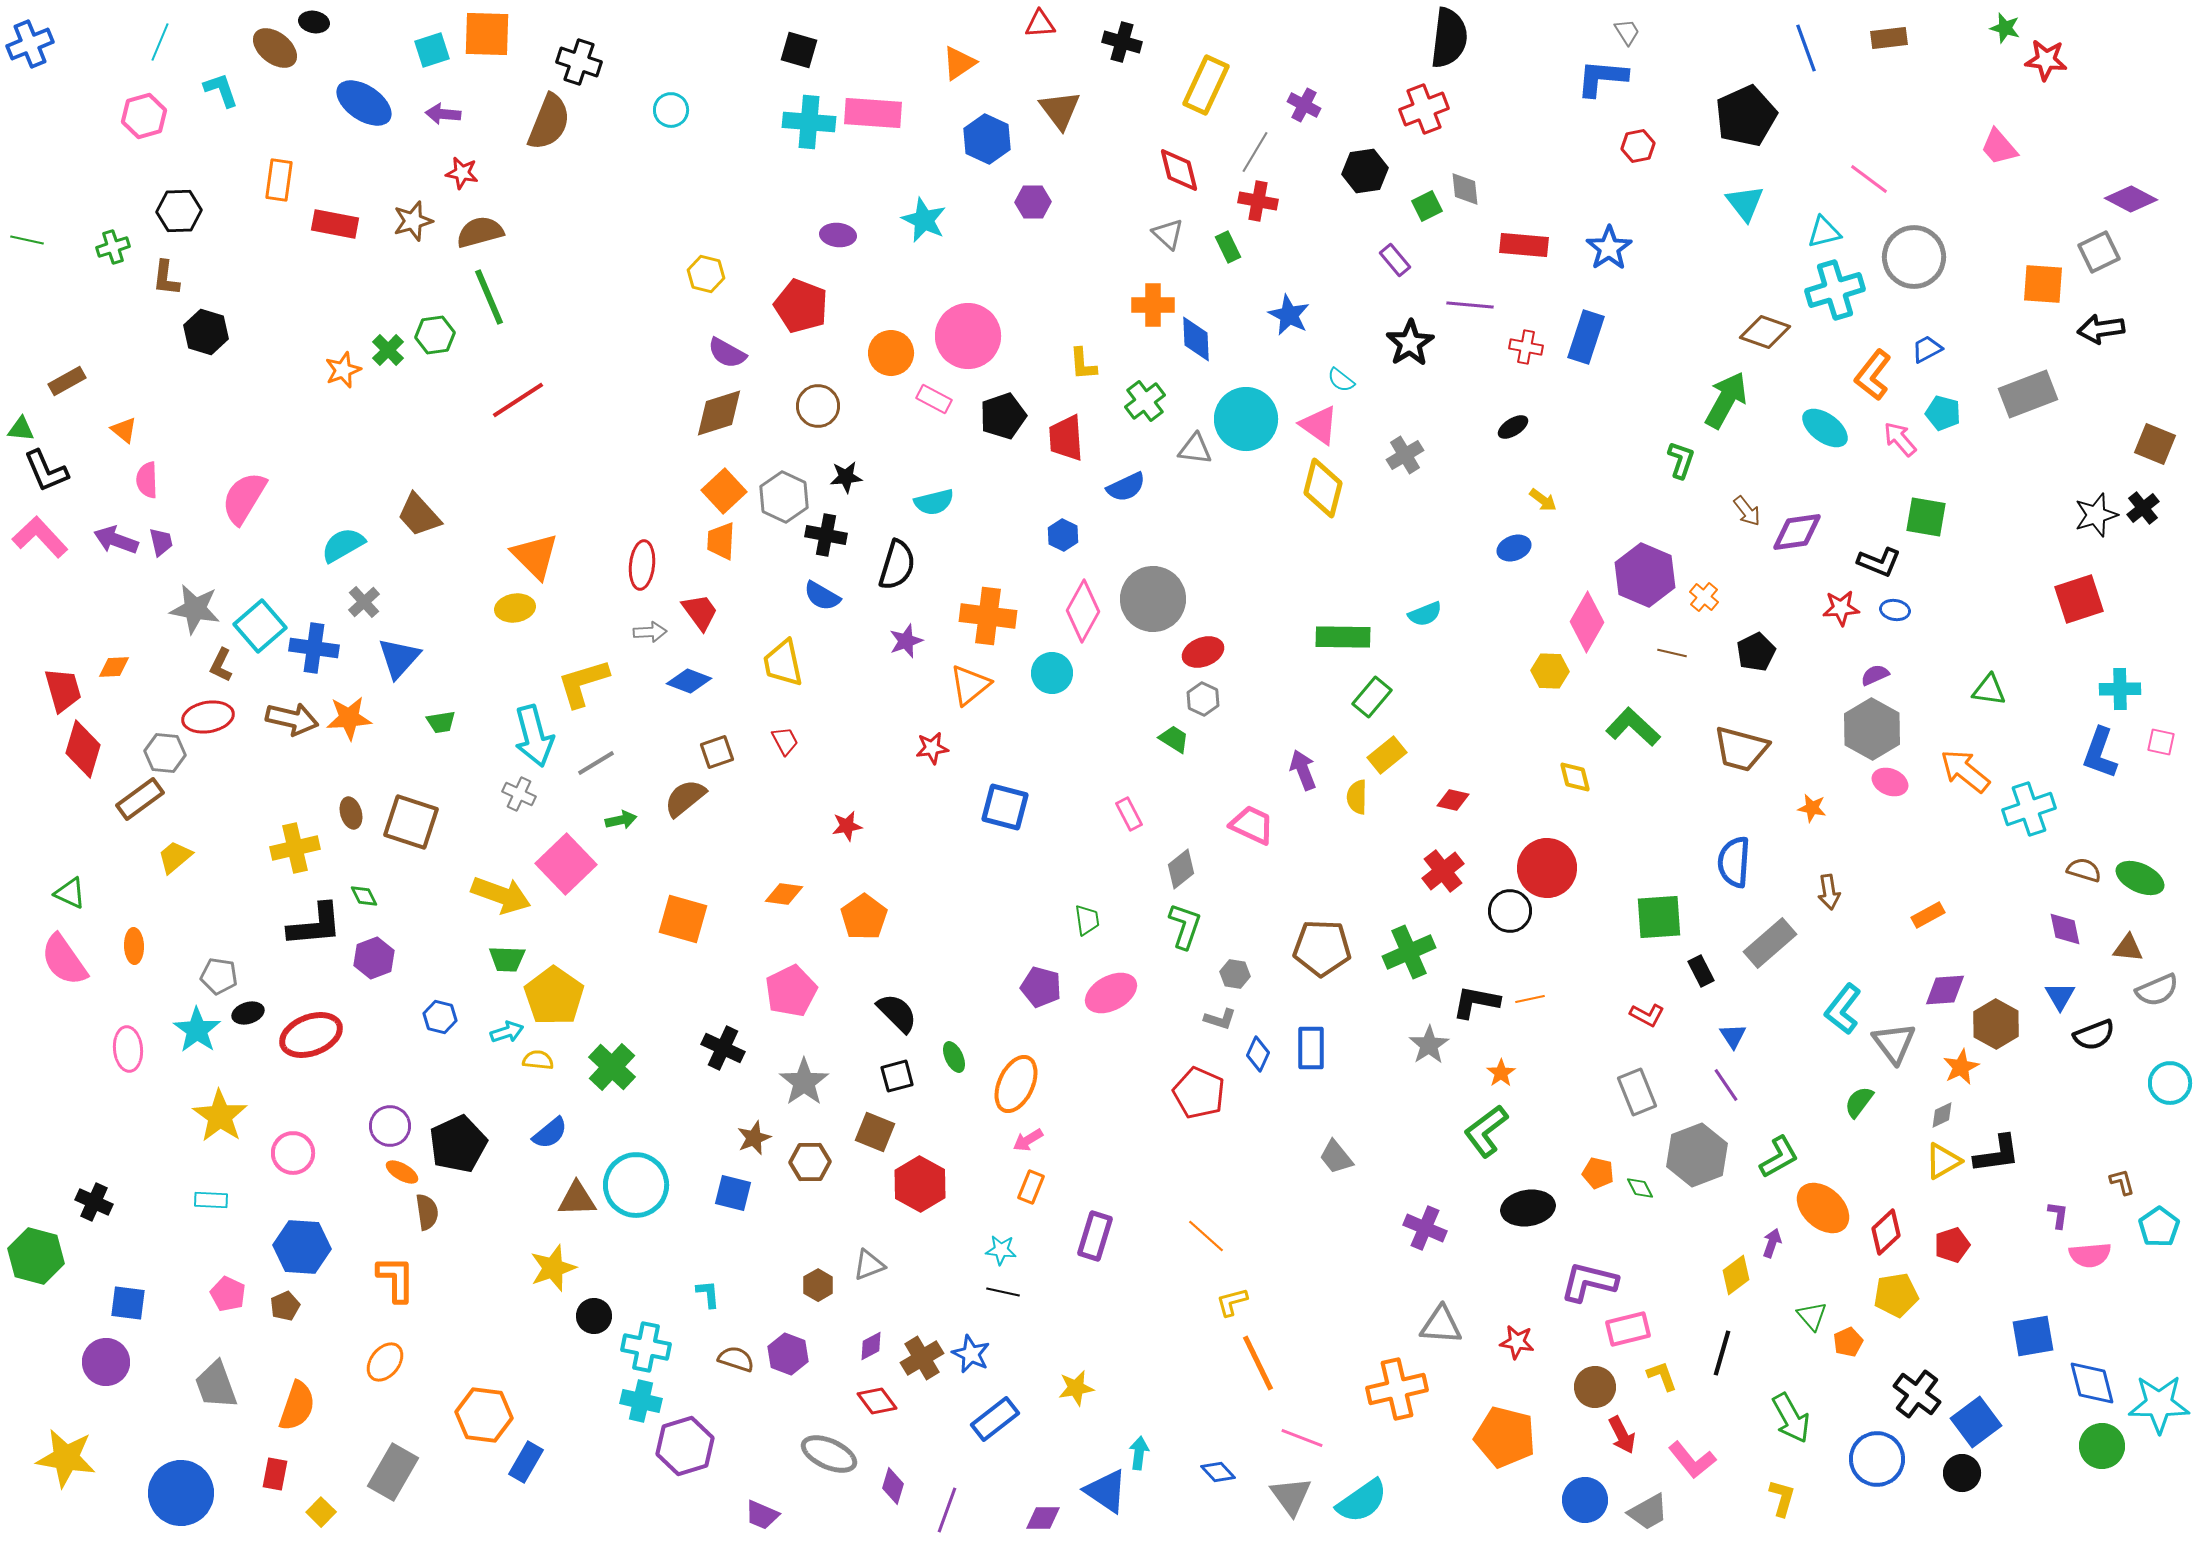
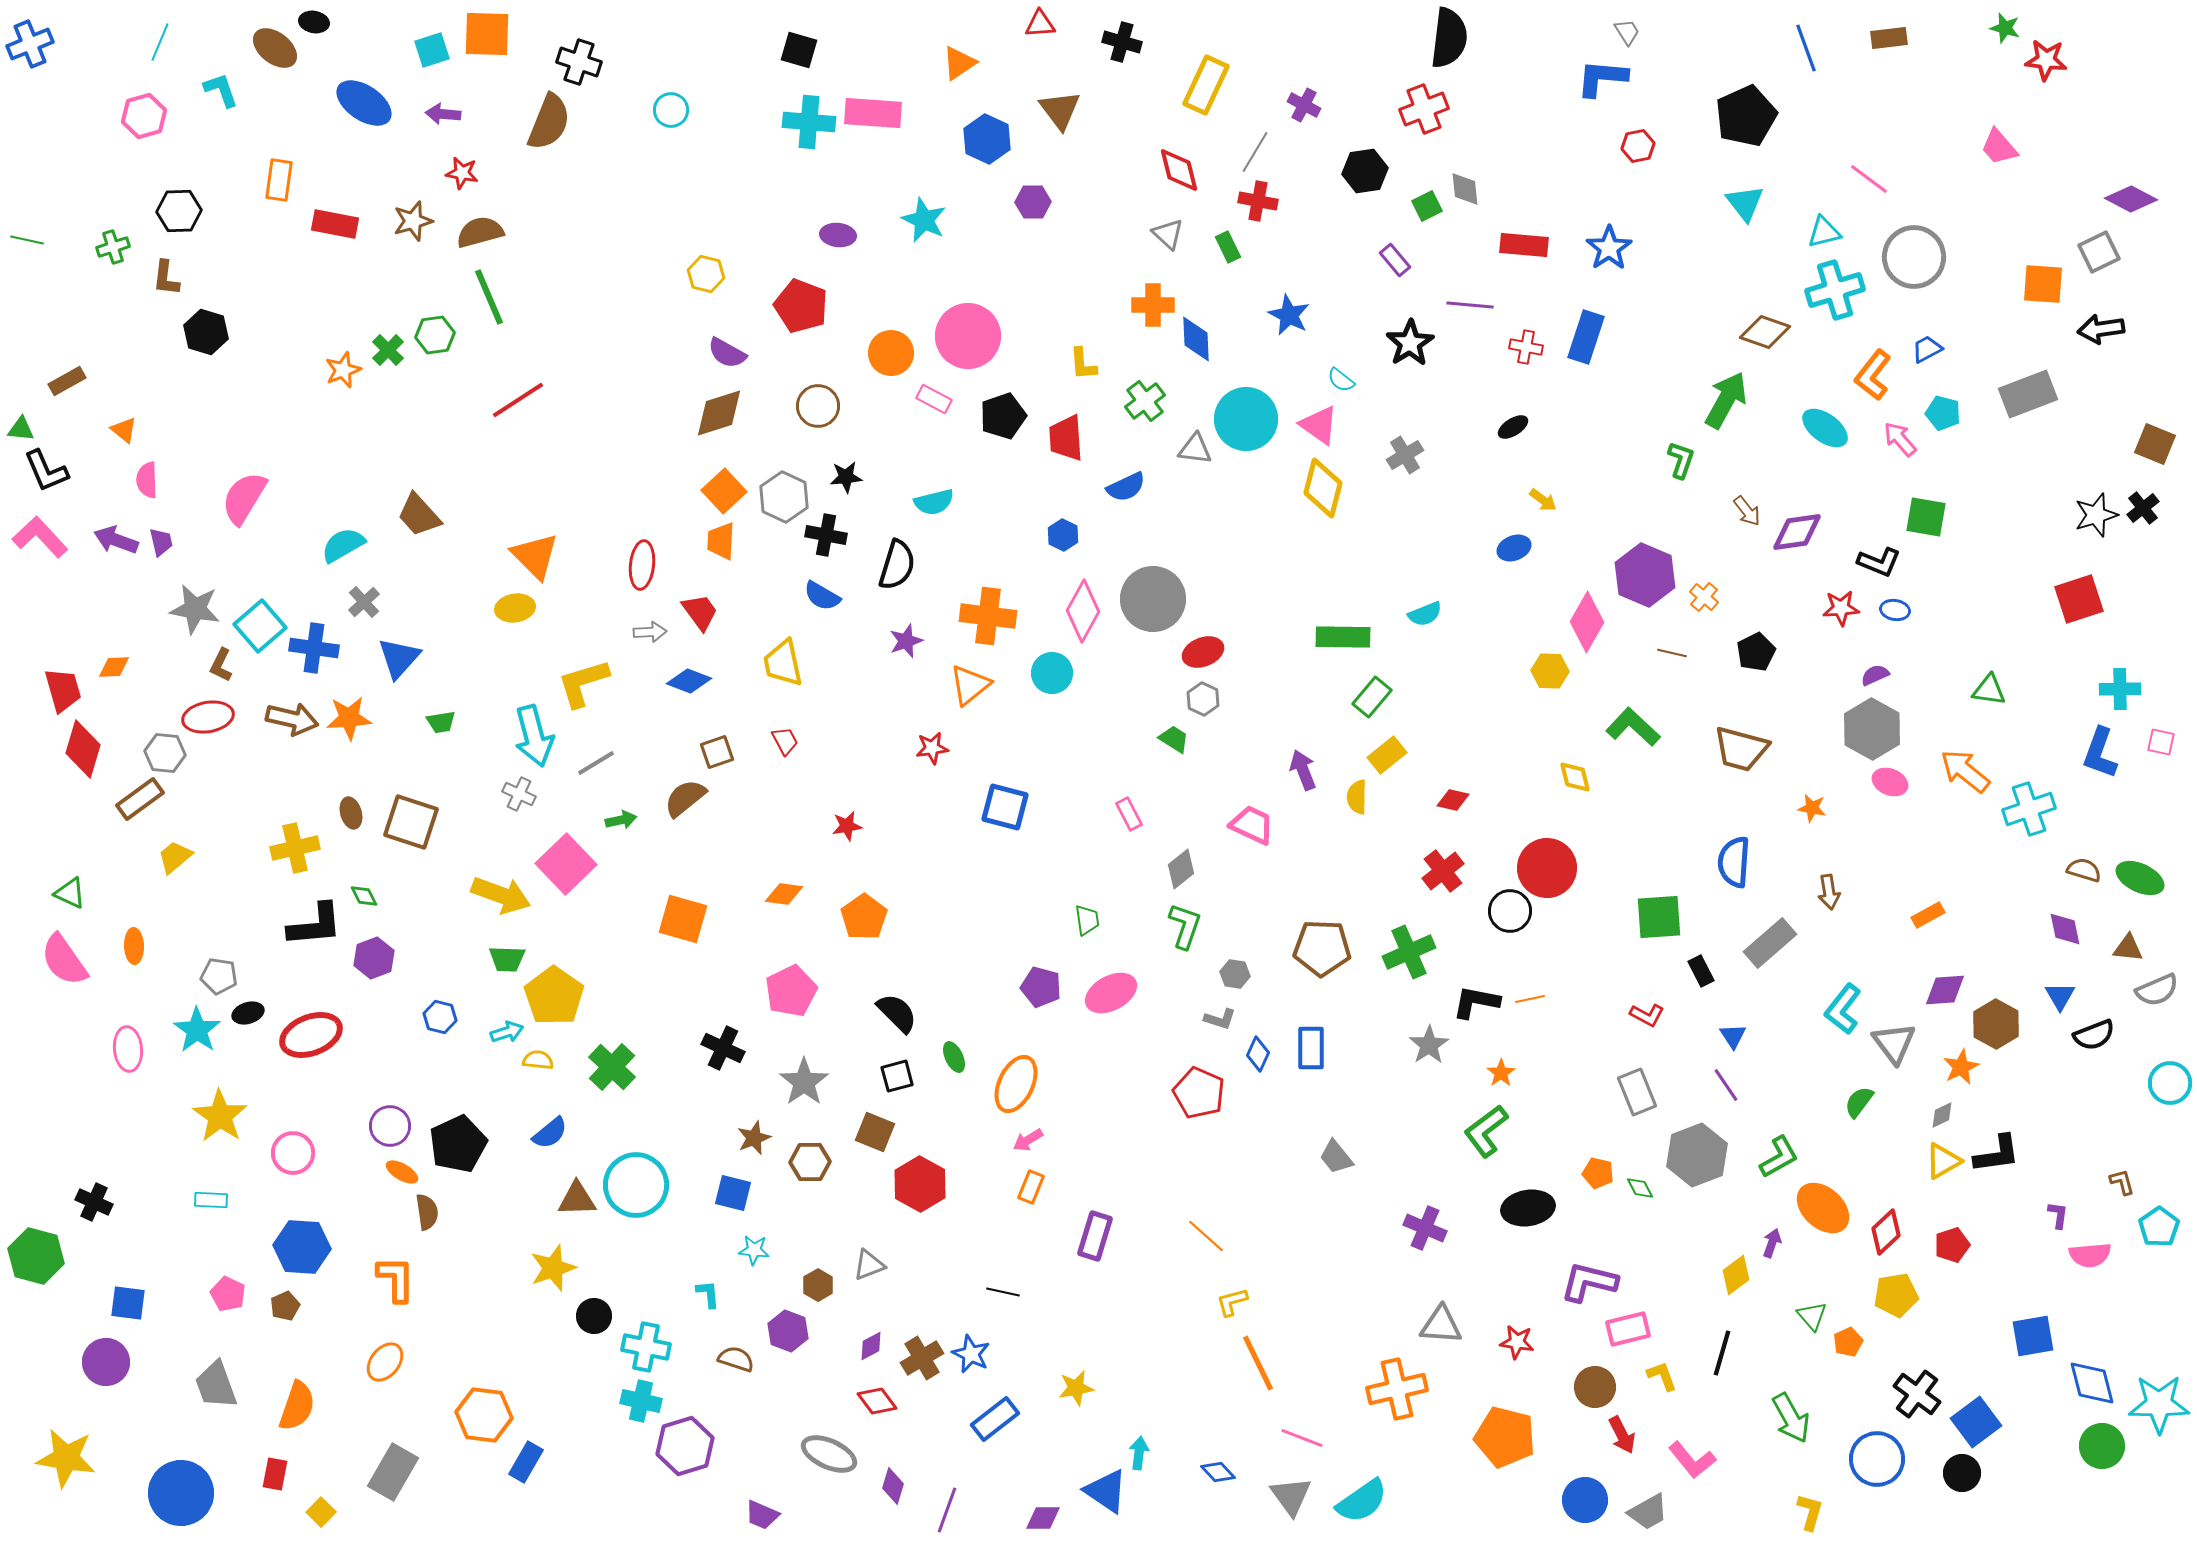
cyan star at (1001, 1250): moved 247 px left
purple hexagon at (788, 1354): moved 23 px up
yellow L-shape at (1782, 1498): moved 28 px right, 14 px down
